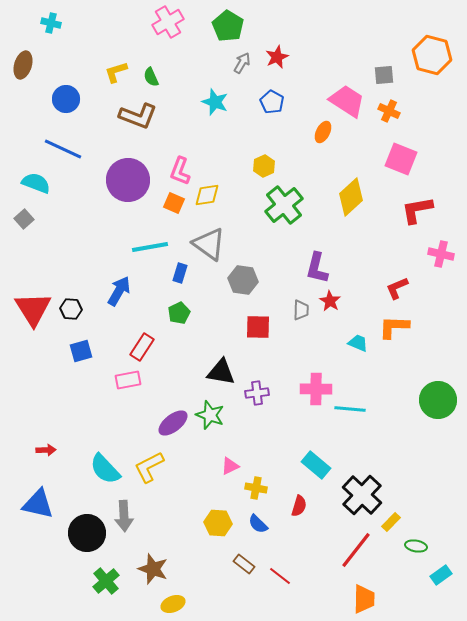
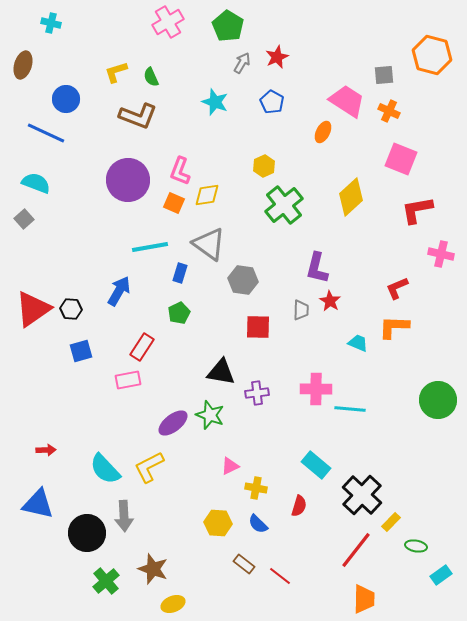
blue line at (63, 149): moved 17 px left, 16 px up
red triangle at (33, 309): rotated 27 degrees clockwise
